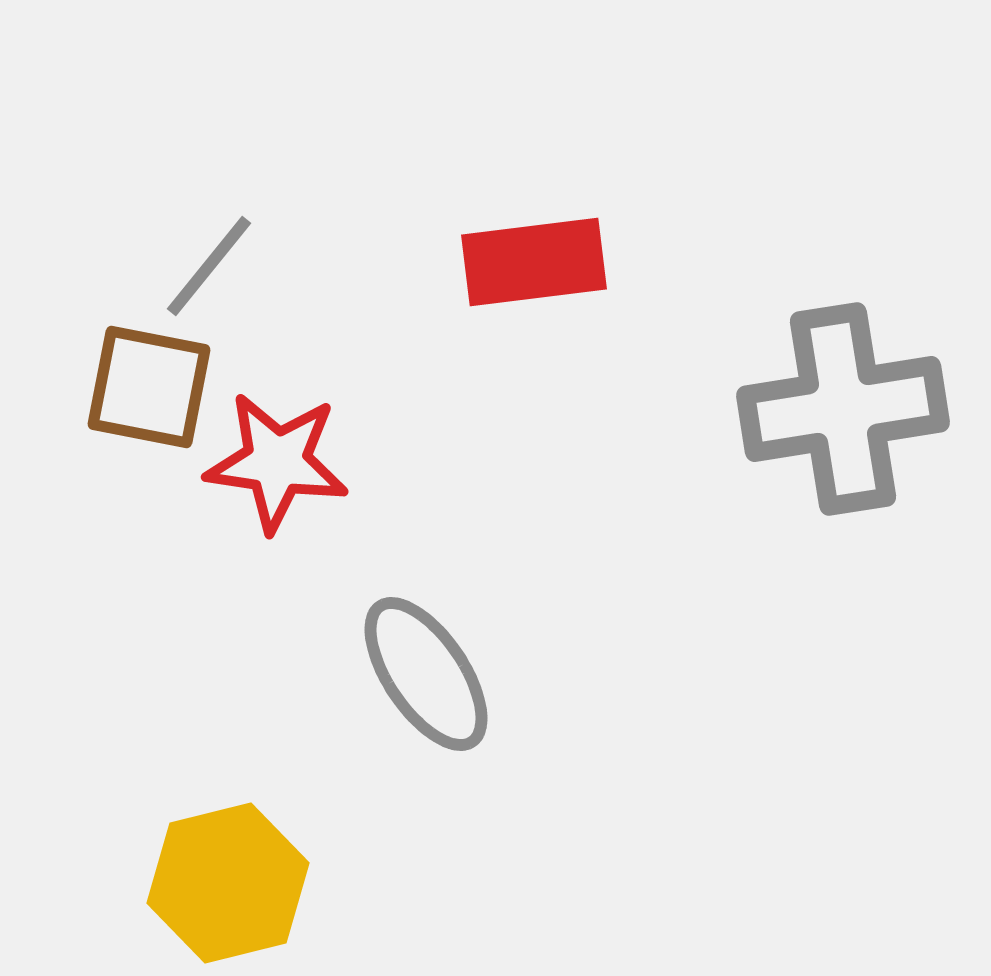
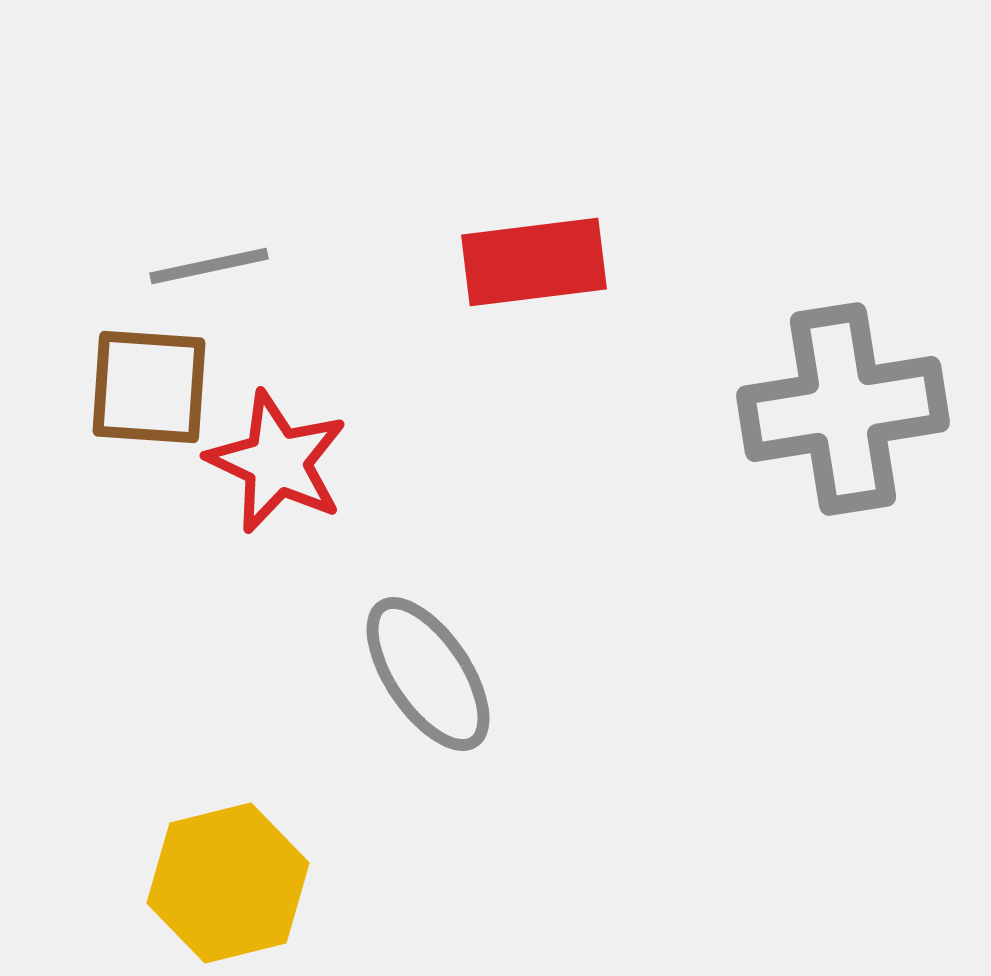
gray line: rotated 39 degrees clockwise
brown square: rotated 7 degrees counterclockwise
red star: rotated 17 degrees clockwise
gray ellipse: moved 2 px right
